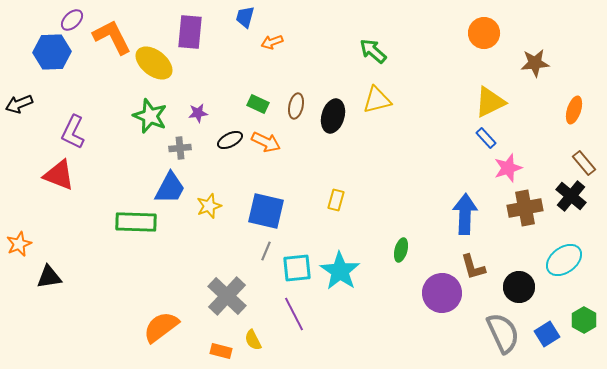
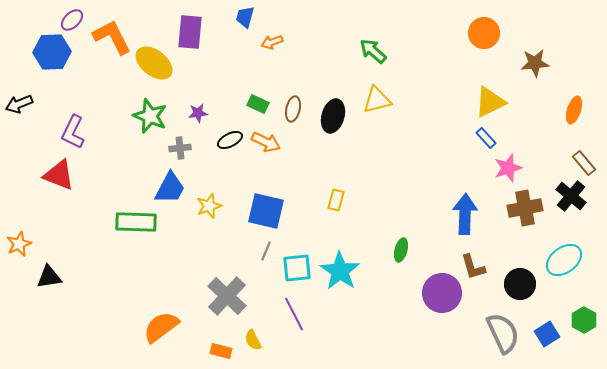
brown ellipse at (296, 106): moved 3 px left, 3 px down
black circle at (519, 287): moved 1 px right, 3 px up
